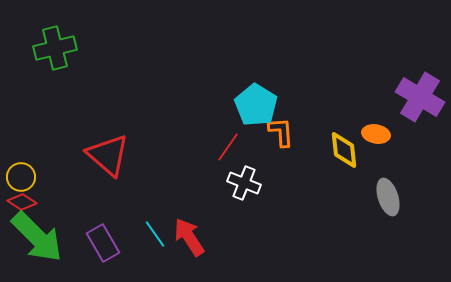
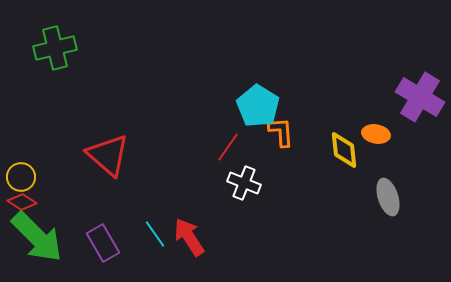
cyan pentagon: moved 2 px right, 1 px down
